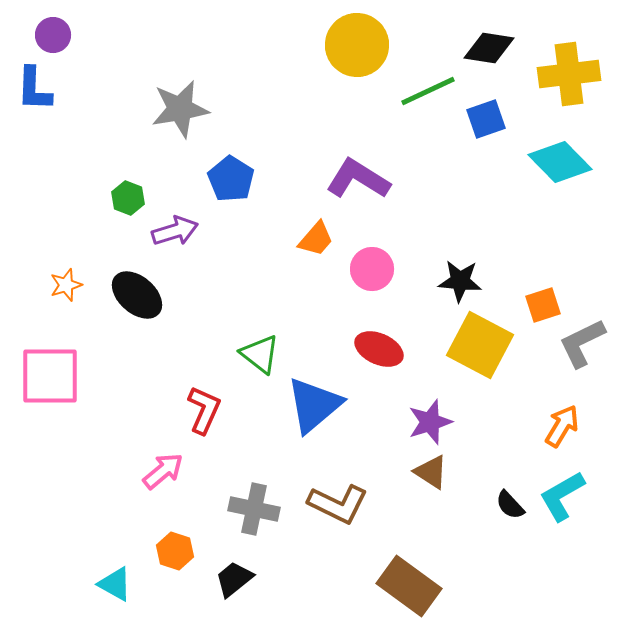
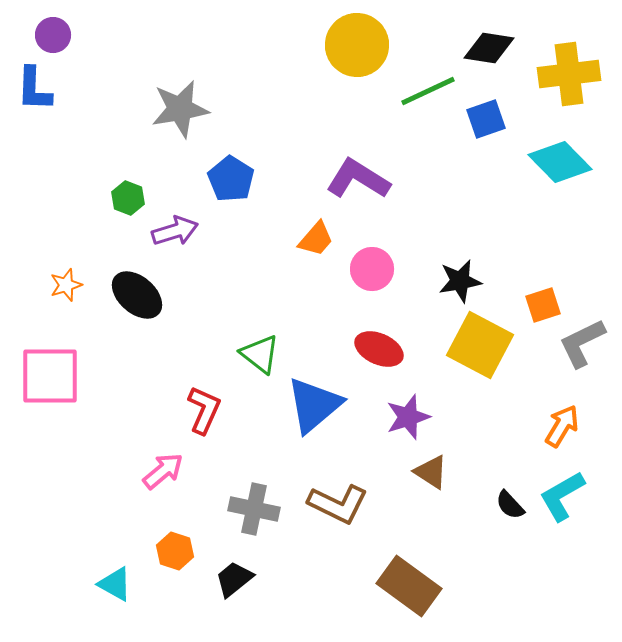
black star: rotated 15 degrees counterclockwise
purple star: moved 22 px left, 5 px up
